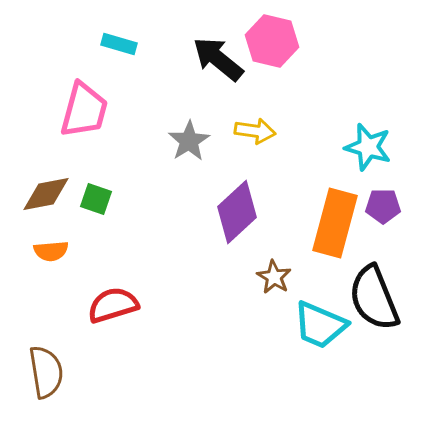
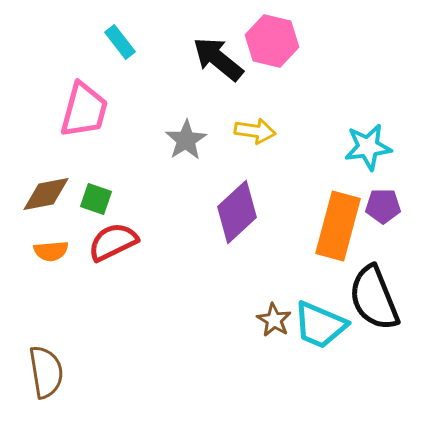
cyan rectangle: moved 1 px right, 2 px up; rotated 36 degrees clockwise
gray star: moved 3 px left, 1 px up
cyan star: rotated 24 degrees counterclockwise
orange rectangle: moved 3 px right, 3 px down
brown star: moved 43 px down
red semicircle: moved 63 px up; rotated 9 degrees counterclockwise
